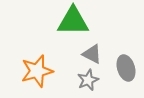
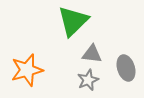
green triangle: rotated 44 degrees counterclockwise
gray triangle: rotated 20 degrees counterclockwise
orange star: moved 10 px left, 1 px up
